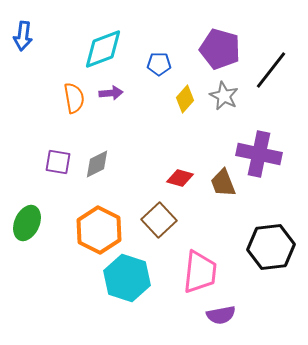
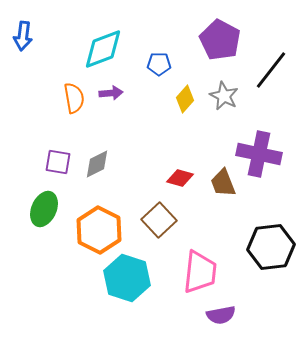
purple pentagon: moved 9 px up; rotated 12 degrees clockwise
green ellipse: moved 17 px right, 14 px up
